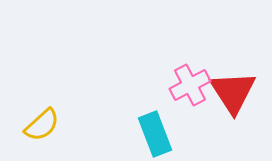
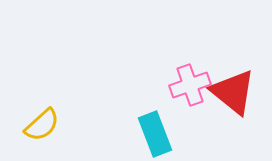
pink cross: rotated 9 degrees clockwise
red triangle: rotated 18 degrees counterclockwise
